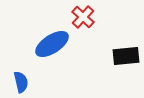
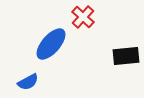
blue ellipse: moved 1 px left; rotated 16 degrees counterclockwise
blue semicircle: moved 7 px right; rotated 75 degrees clockwise
